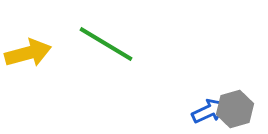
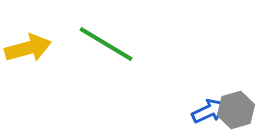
yellow arrow: moved 5 px up
gray hexagon: moved 1 px right, 1 px down
